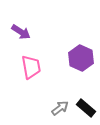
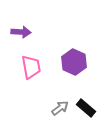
purple arrow: rotated 30 degrees counterclockwise
purple hexagon: moved 7 px left, 4 px down
